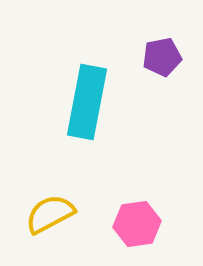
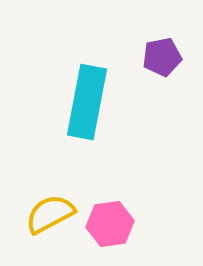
pink hexagon: moved 27 px left
